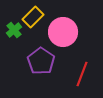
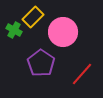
green cross: rotated 21 degrees counterclockwise
purple pentagon: moved 2 px down
red line: rotated 20 degrees clockwise
